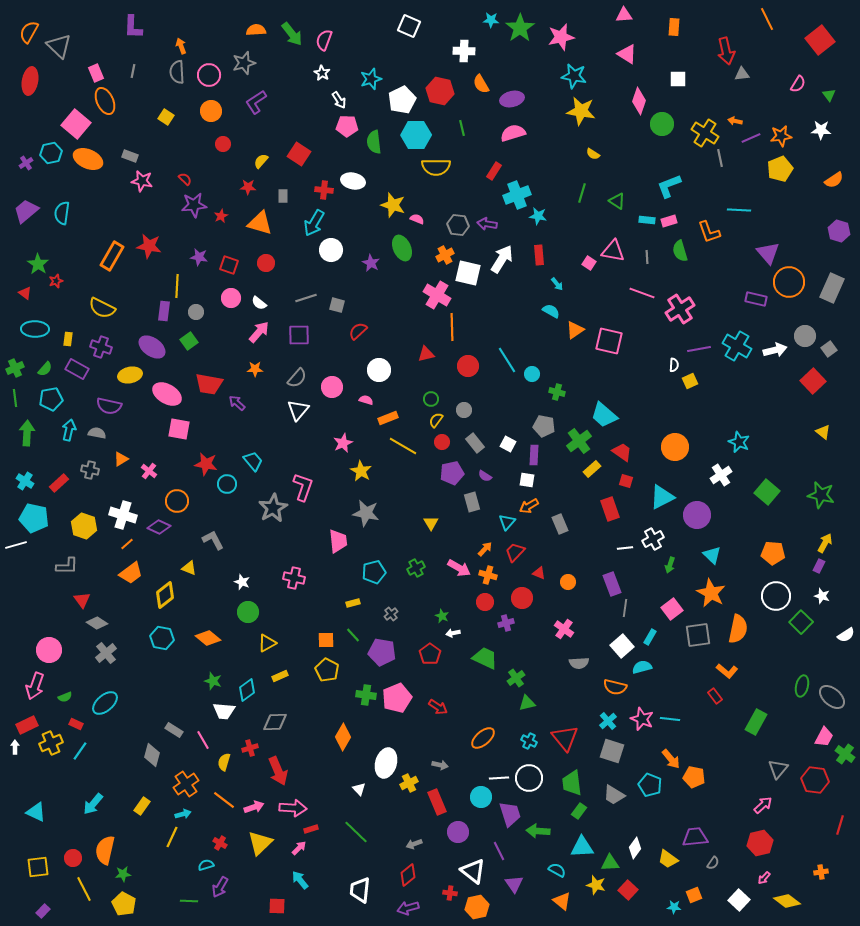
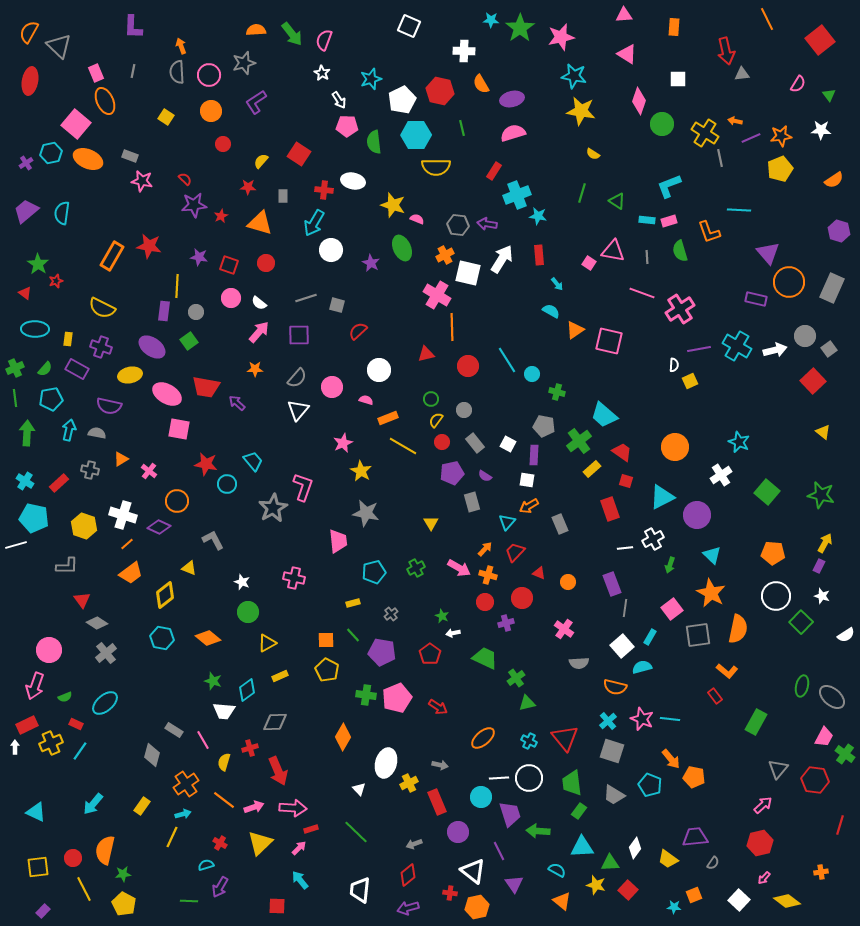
red trapezoid at (209, 384): moved 3 px left, 3 px down
